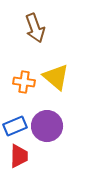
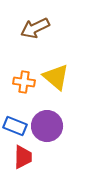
brown arrow: rotated 84 degrees clockwise
blue rectangle: rotated 45 degrees clockwise
red trapezoid: moved 4 px right, 1 px down
